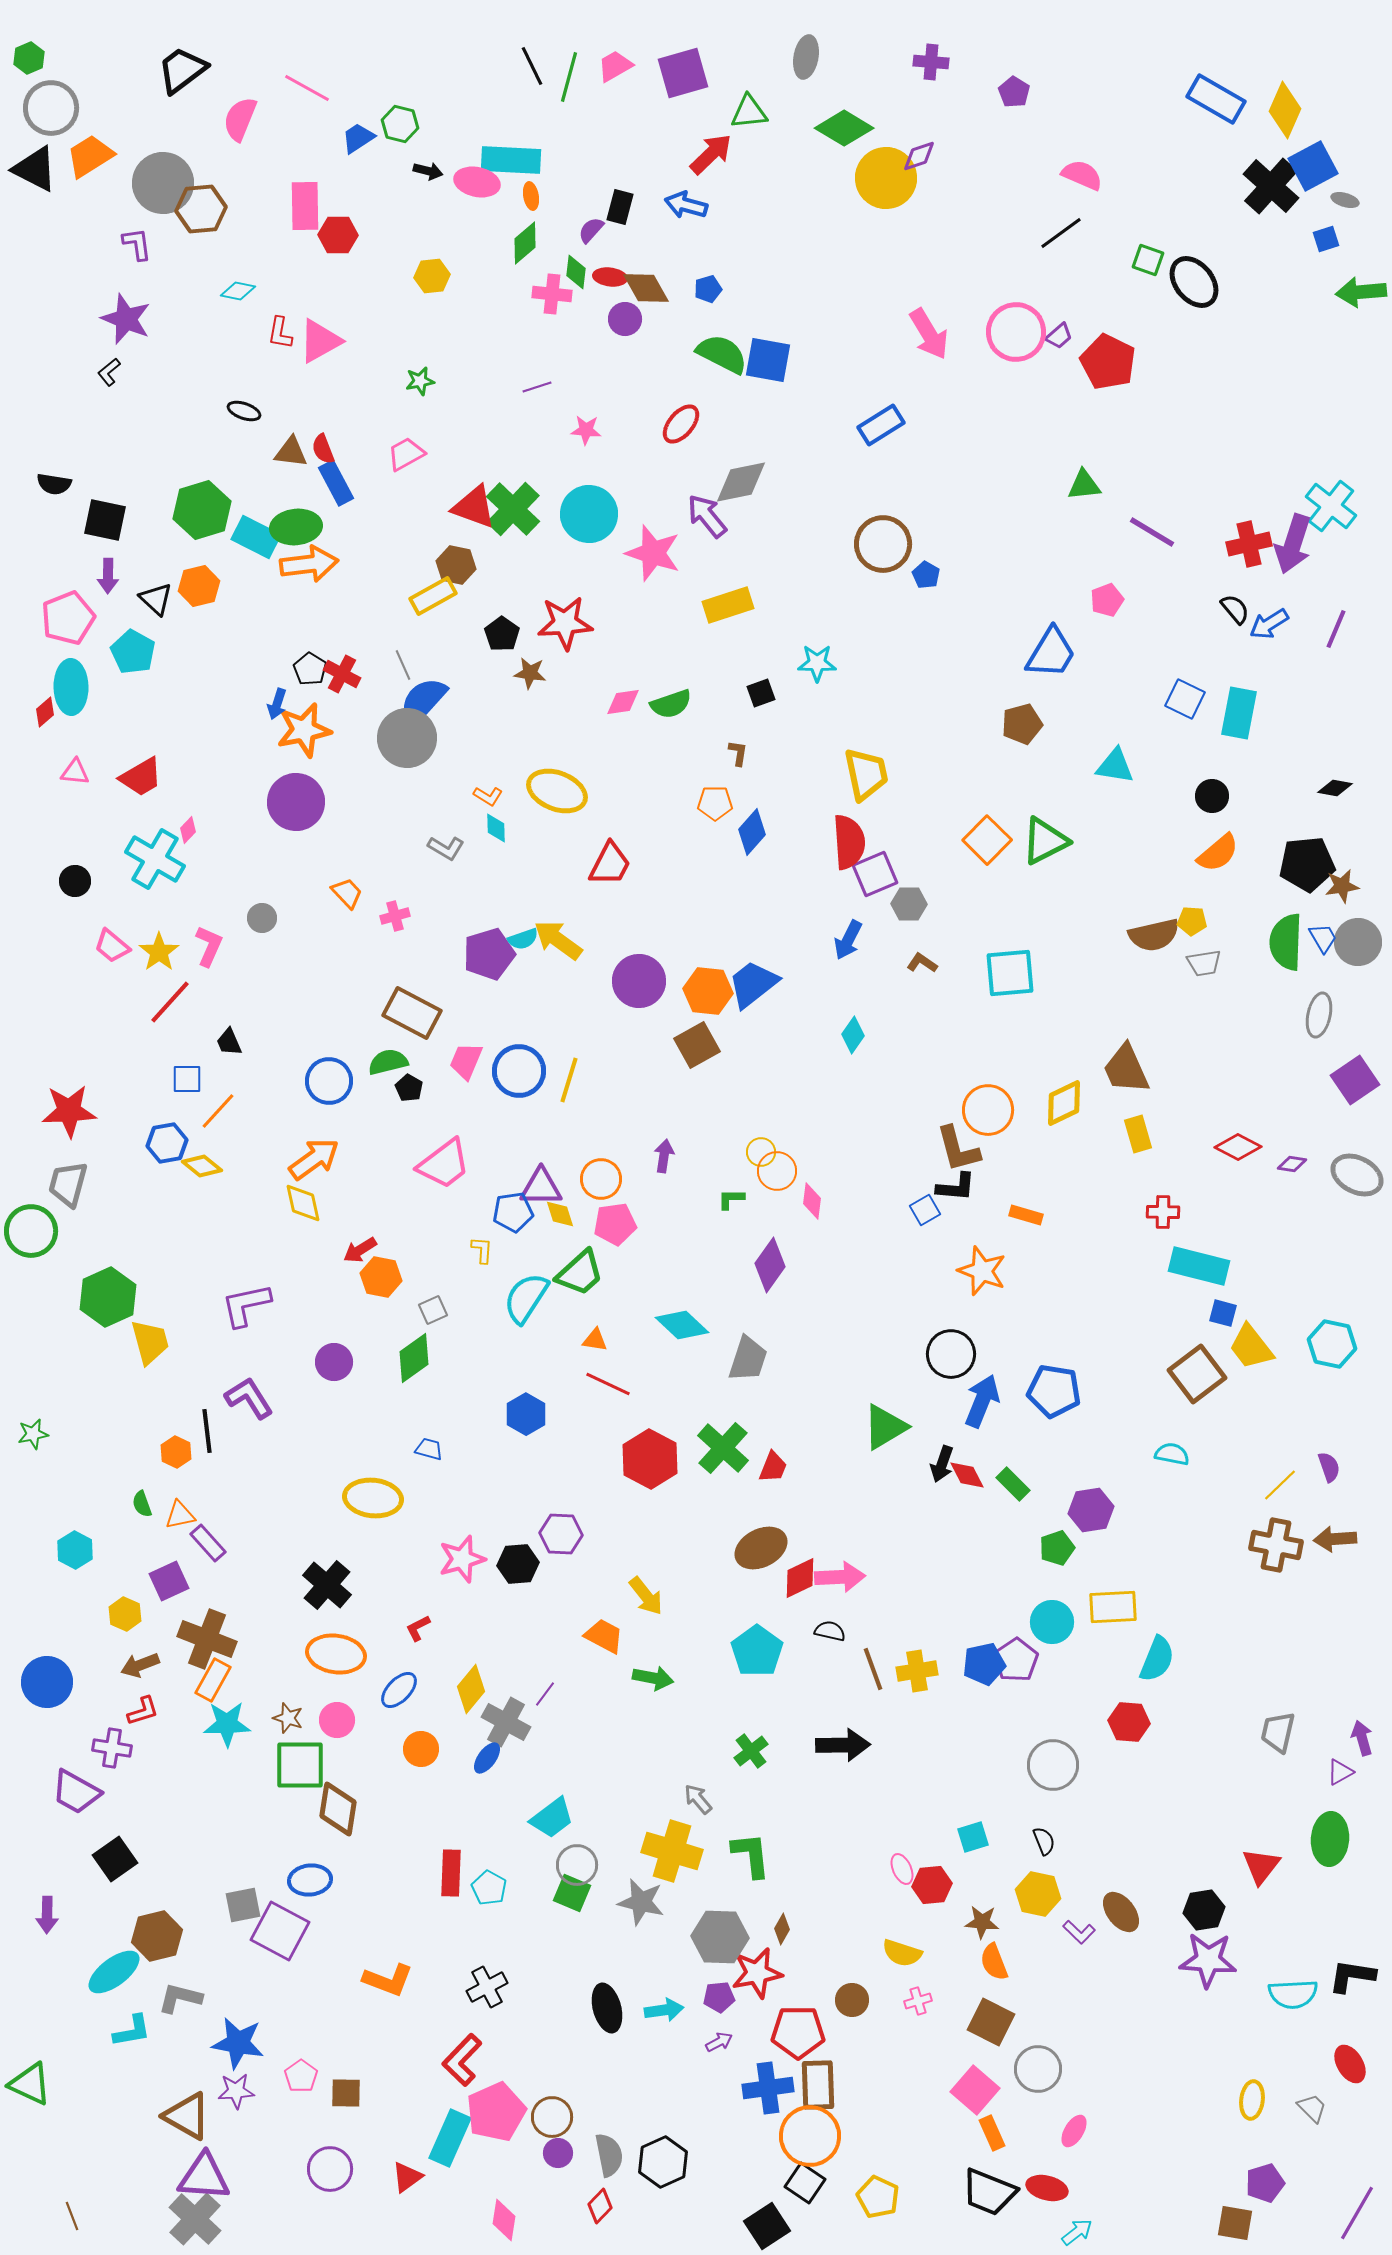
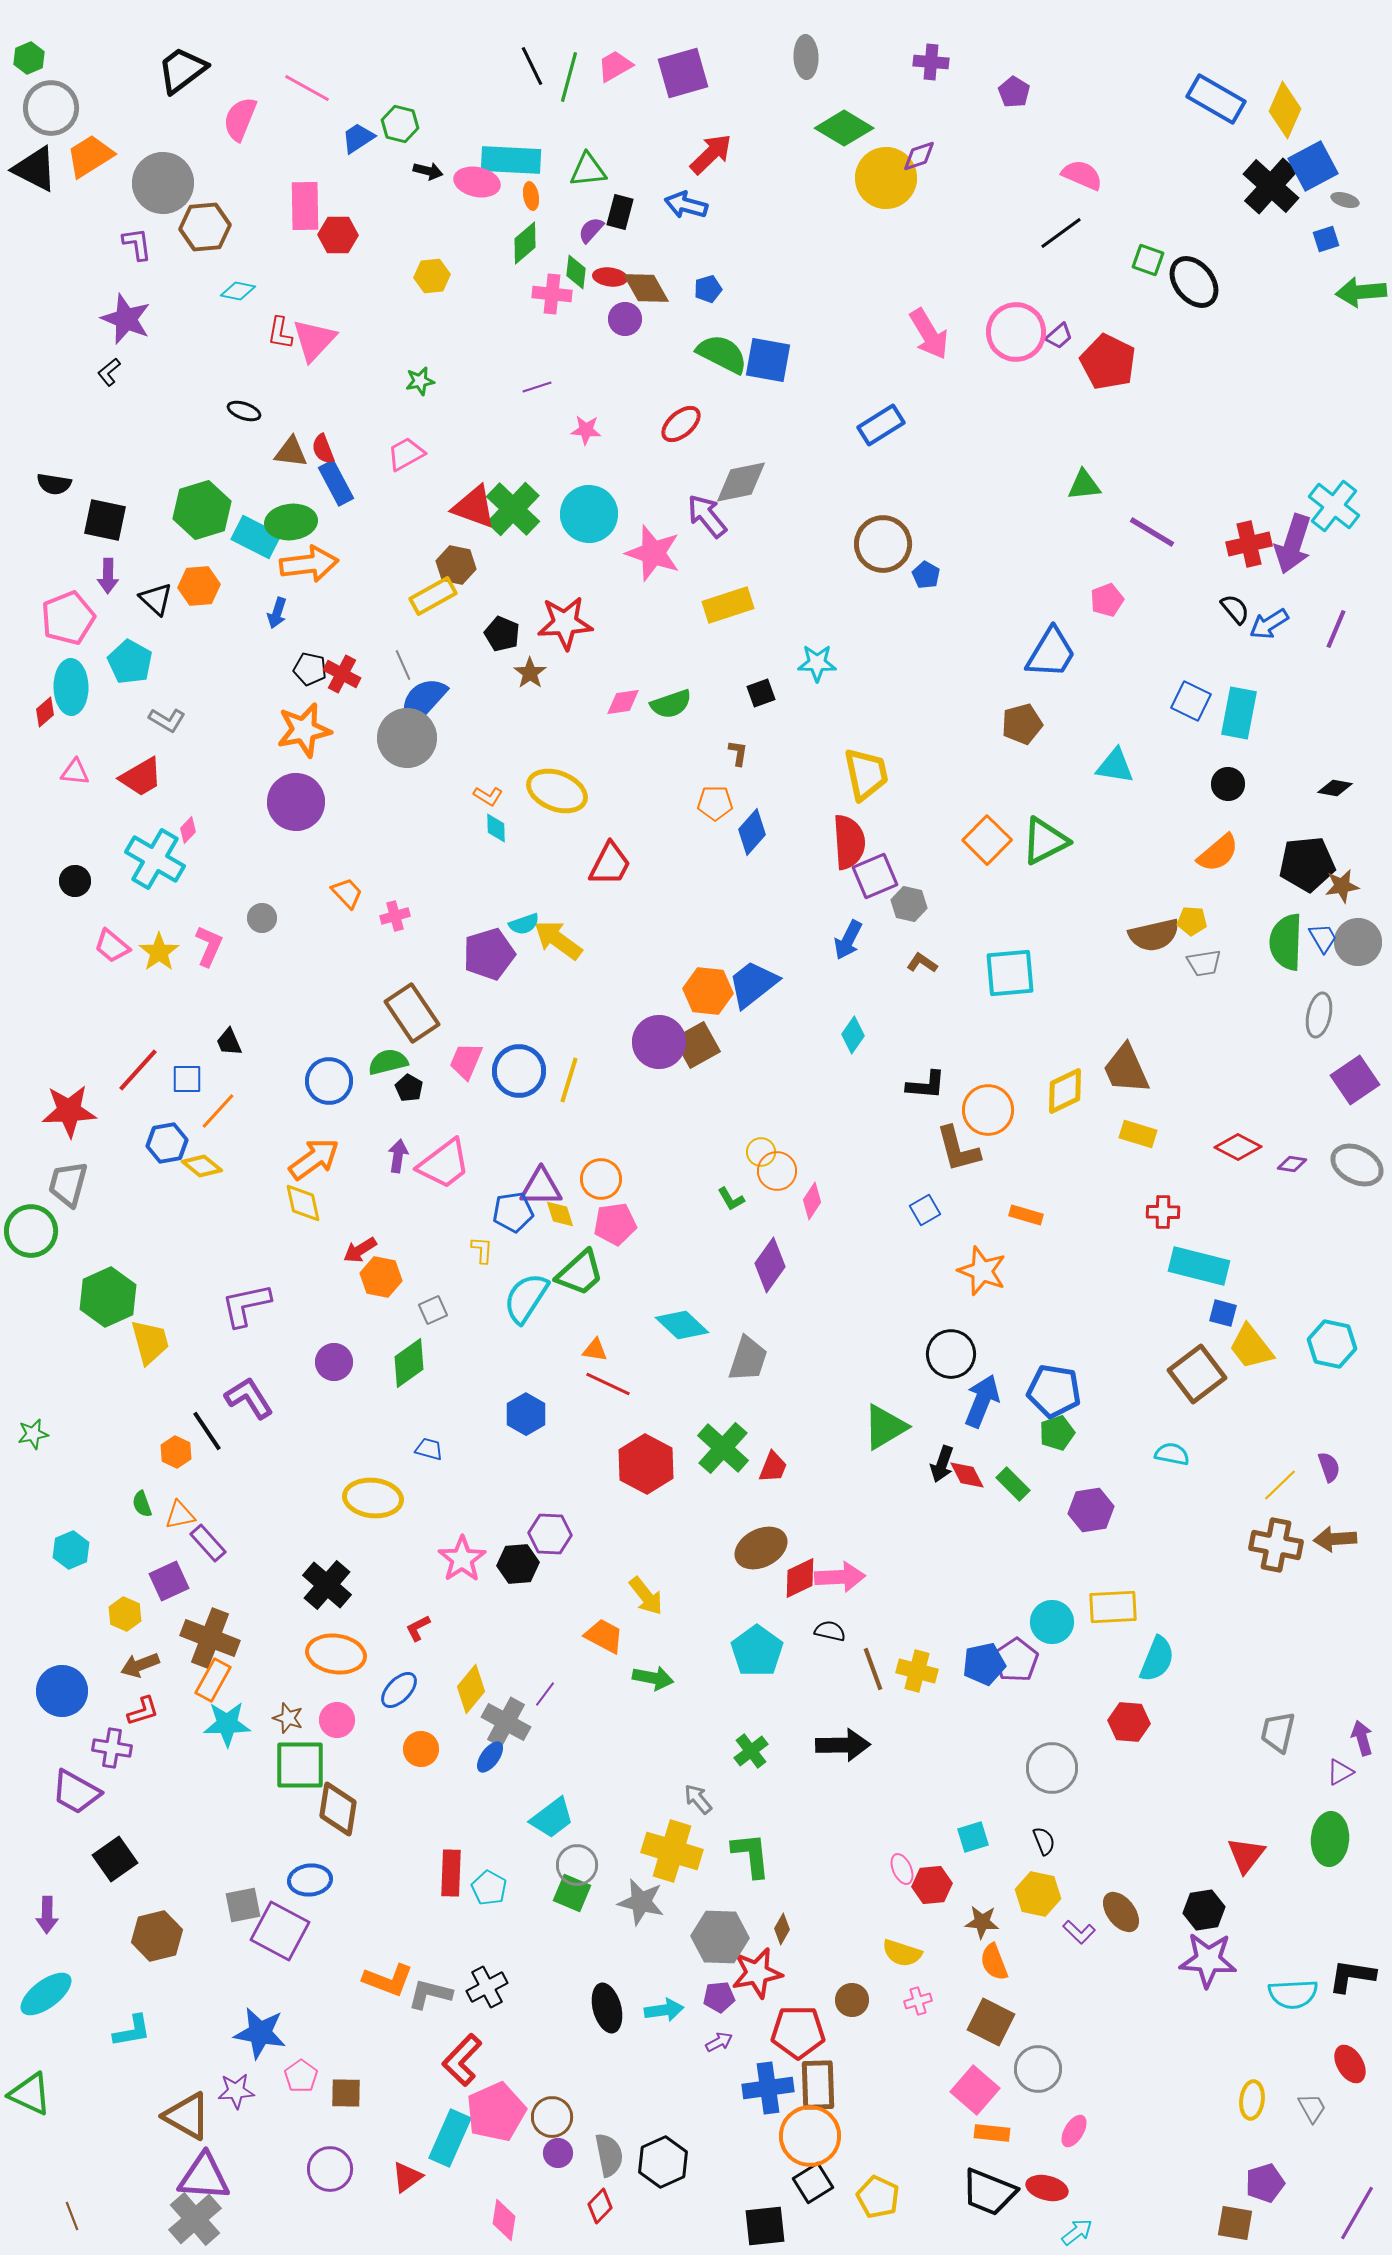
gray ellipse at (806, 57): rotated 12 degrees counterclockwise
green triangle at (749, 112): moved 161 px left, 58 px down
black rectangle at (620, 207): moved 5 px down
brown hexagon at (201, 209): moved 4 px right, 18 px down
pink triangle at (320, 341): moved 6 px left, 1 px up; rotated 18 degrees counterclockwise
red ellipse at (681, 424): rotated 9 degrees clockwise
cyan cross at (1331, 506): moved 3 px right
green ellipse at (296, 527): moved 5 px left, 5 px up
orange hexagon at (199, 586): rotated 9 degrees clockwise
black pentagon at (502, 634): rotated 12 degrees counterclockwise
cyan pentagon at (133, 652): moved 3 px left, 10 px down
black pentagon at (310, 669): rotated 20 degrees counterclockwise
brown star at (530, 673): rotated 28 degrees clockwise
blue square at (1185, 699): moved 6 px right, 2 px down
blue arrow at (277, 704): moved 91 px up
black circle at (1212, 796): moved 16 px right, 12 px up
gray L-shape at (446, 848): moved 279 px left, 128 px up
purple square at (875, 874): moved 2 px down
gray hexagon at (909, 904): rotated 12 degrees clockwise
cyan semicircle at (523, 939): moved 1 px right, 15 px up
purple circle at (639, 981): moved 20 px right, 61 px down
red line at (170, 1002): moved 32 px left, 68 px down
brown rectangle at (412, 1013): rotated 28 degrees clockwise
yellow diamond at (1064, 1103): moved 1 px right, 12 px up
yellow rectangle at (1138, 1134): rotated 57 degrees counterclockwise
purple arrow at (664, 1156): moved 266 px left
gray ellipse at (1357, 1175): moved 10 px up
black L-shape at (956, 1187): moved 30 px left, 102 px up
green L-shape at (731, 1199): rotated 120 degrees counterclockwise
pink diamond at (812, 1201): rotated 27 degrees clockwise
orange triangle at (595, 1340): moved 10 px down
green diamond at (414, 1358): moved 5 px left, 5 px down
black line at (207, 1431): rotated 27 degrees counterclockwise
red hexagon at (650, 1459): moved 4 px left, 5 px down
purple hexagon at (561, 1534): moved 11 px left
green pentagon at (1057, 1548): moved 115 px up
cyan hexagon at (75, 1550): moved 4 px left; rotated 9 degrees clockwise
pink star at (462, 1559): rotated 18 degrees counterclockwise
brown cross at (207, 1639): moved 3 px right, 1 px up
yellow cross at (917, 1671): rotated 24 degrees clockwise
blue circle at (47, 1682): moved 15 px right, 9 px down
blue ellipse at (487, 1758): moved 3 px right, 1 px up
gray circle at (1053, 1765): moved 1 px left, 3 px down
red triangle at (1261, 1866): moved 15 px left, 11 px up
cyan ellipse at (114, 1972): moved 68 px left, 22 px down
gray L-shape at (180, 1998): moved 250 px right, 4 px up
blue star at (238, 2043): moved 22 px right, 10 px up
green triangle at (30, 2084): moved 10 px down
gray trapezoid at (1312, 2108): rotated 16 degrees clockwise
orange rectangle at (992, 2133): rotated 60 degrees counterclockwise
black square at (805, 2183): moved 8 px right; rotated 24 degrees clockwise
gray cross at (195, 2219): rotated 6 degrees clockwise
black square at (767, 2226): moved 2 px left; rotated 27 degrees clockwise
